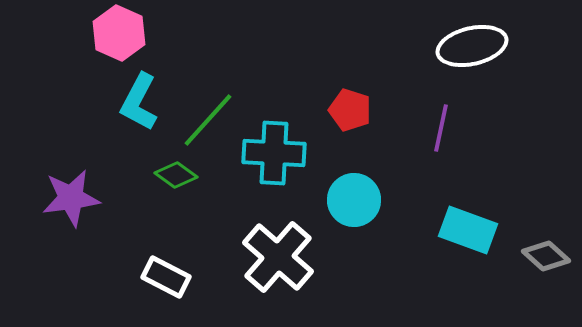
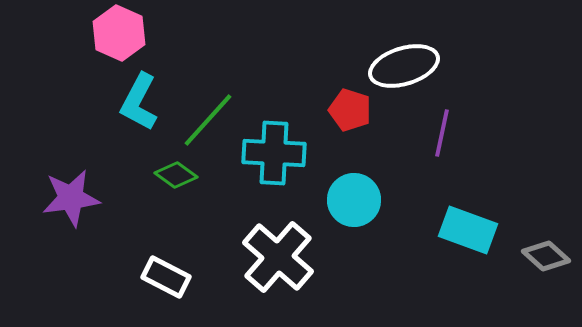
white ellipse: moved 68 px left, 20 px down; rotated 4 degrees counterclockwise
purple line: moved 1 px right, 5 px down
